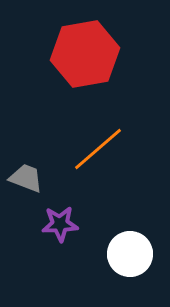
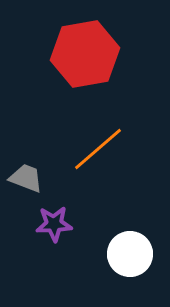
purple star: moved 6 px left
